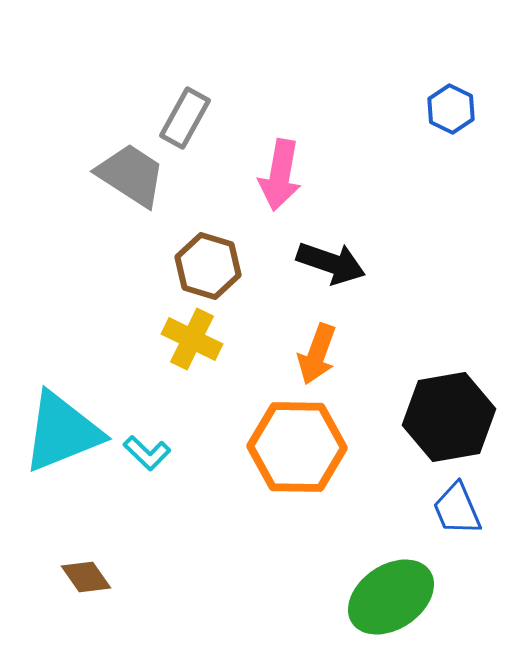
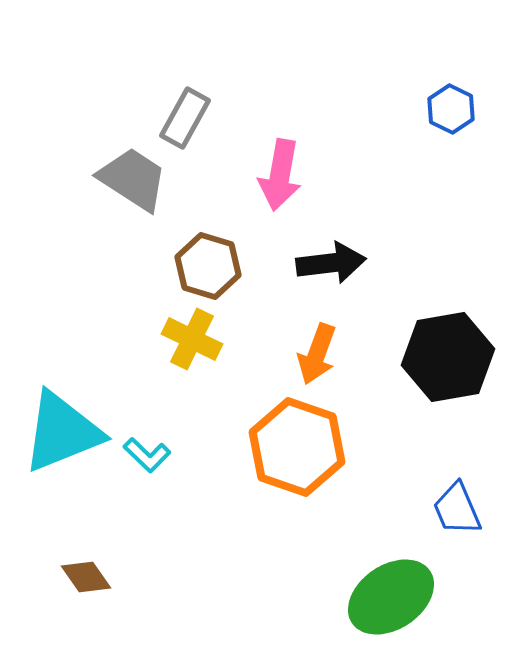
gray trapezoid: moved 2 px right, 4 px down
black arrow: rotated 26 degrees counterclockwise
black hexagon: moved 1 px left, 60 px up
orange hexagon: rotated 18 degrees clockwise
cyan L-shape: moved 2 px down
